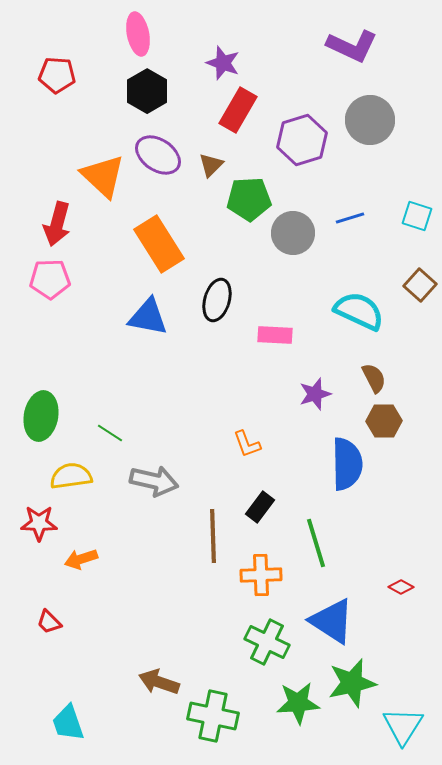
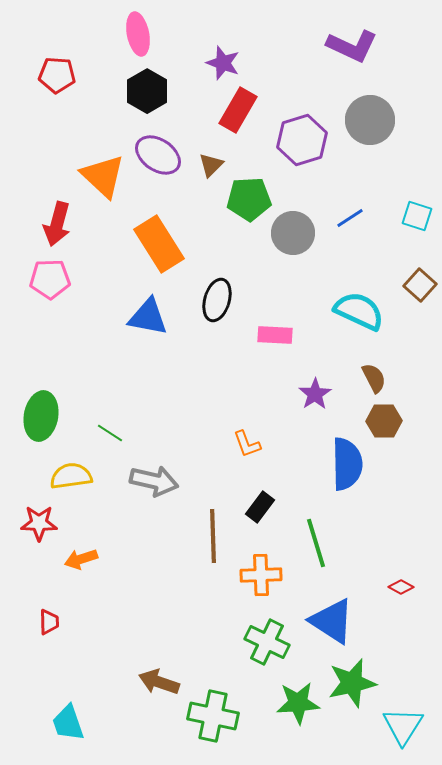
blue line at (350, 218): rotated 16 degrees counterclockwise
purple star at (315, 394): rotated 16 degrees counterclockwise
red trapezoid at (49, 622): rotated 136 degrees counterclockwise
